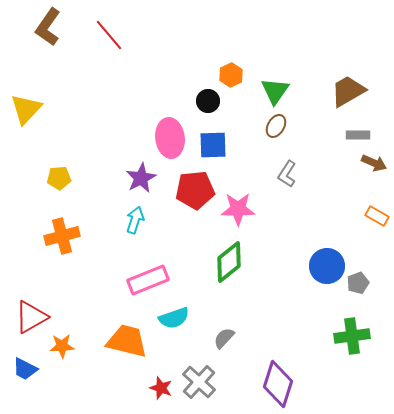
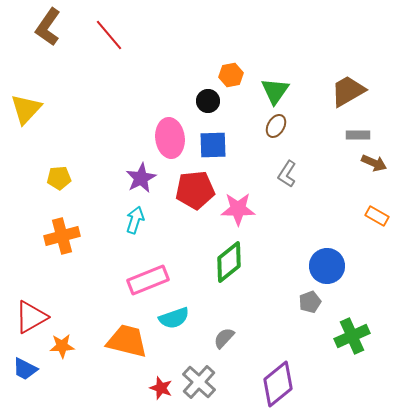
orange hexagon: rotated 15 degrees clockwise
gray pentagon: moved 48 px left, 19 px down
green cross: rotated 16 degrees counterclockwise
purple diamond: rotated 33 degrees clockwise
